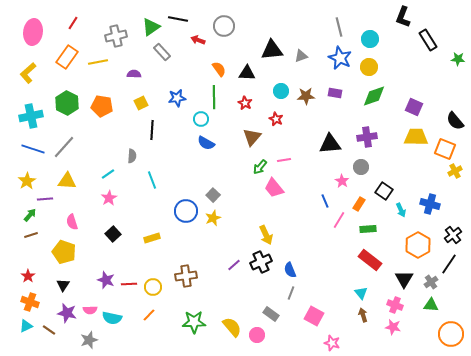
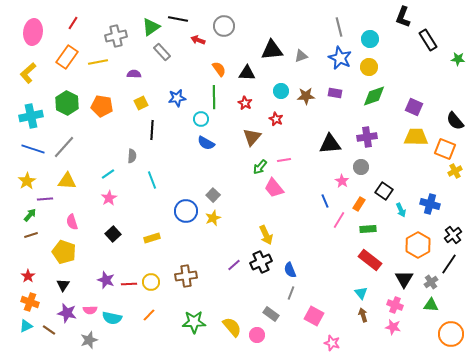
yellow circle at (153, 287): moved 2 px left, 5 px up
